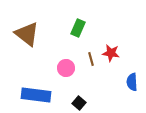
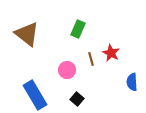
green rectangle: moved 1 px down
red star: rotated 18 degrees clockwise
pink circle: moved 1 px right, 2 px down
blue rectangle: moved 1 px left; rotated 52 degrees clockwise
black square: moved 2 px left, 4 px up
